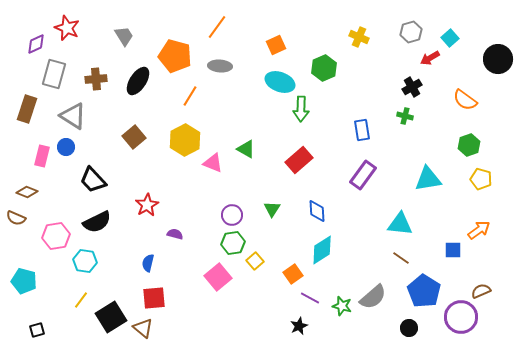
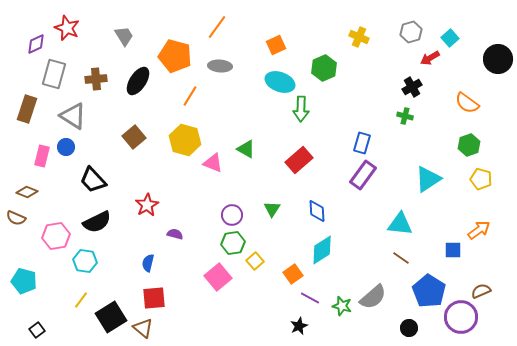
orange semicircle at (465, 100): moved 2 px right, 3 px down
blue rectangle at (362, 130): moved 13 px down; rotated 25 degrees clockwise
yellow hexagon at (185, 140): rotated 16 degrees counterclockwise
cyan triangle at (428, 179): rotated 24 degrees counterclockwise
blue pentagon at (424, 291): moved 5 px right
black square at (37, 330): rotated 21 degrees counterclockwise
